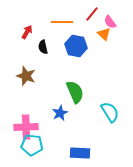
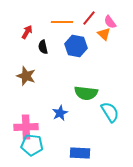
red line: moved 3 px left, 4 px down
green semicircle: moved 11 px right, 1 px down; rotated 120 degrees clockwise
